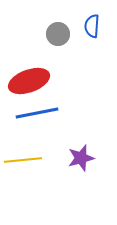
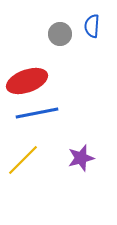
gray circle: moved 2 px right
red ellipse: moved 2 px left
yellow line: rotated 39 degrees counterclockwise
